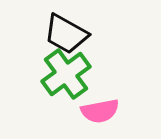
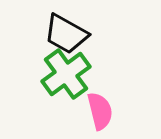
pink semicircle: rotated 93 degrees counterclockwise
